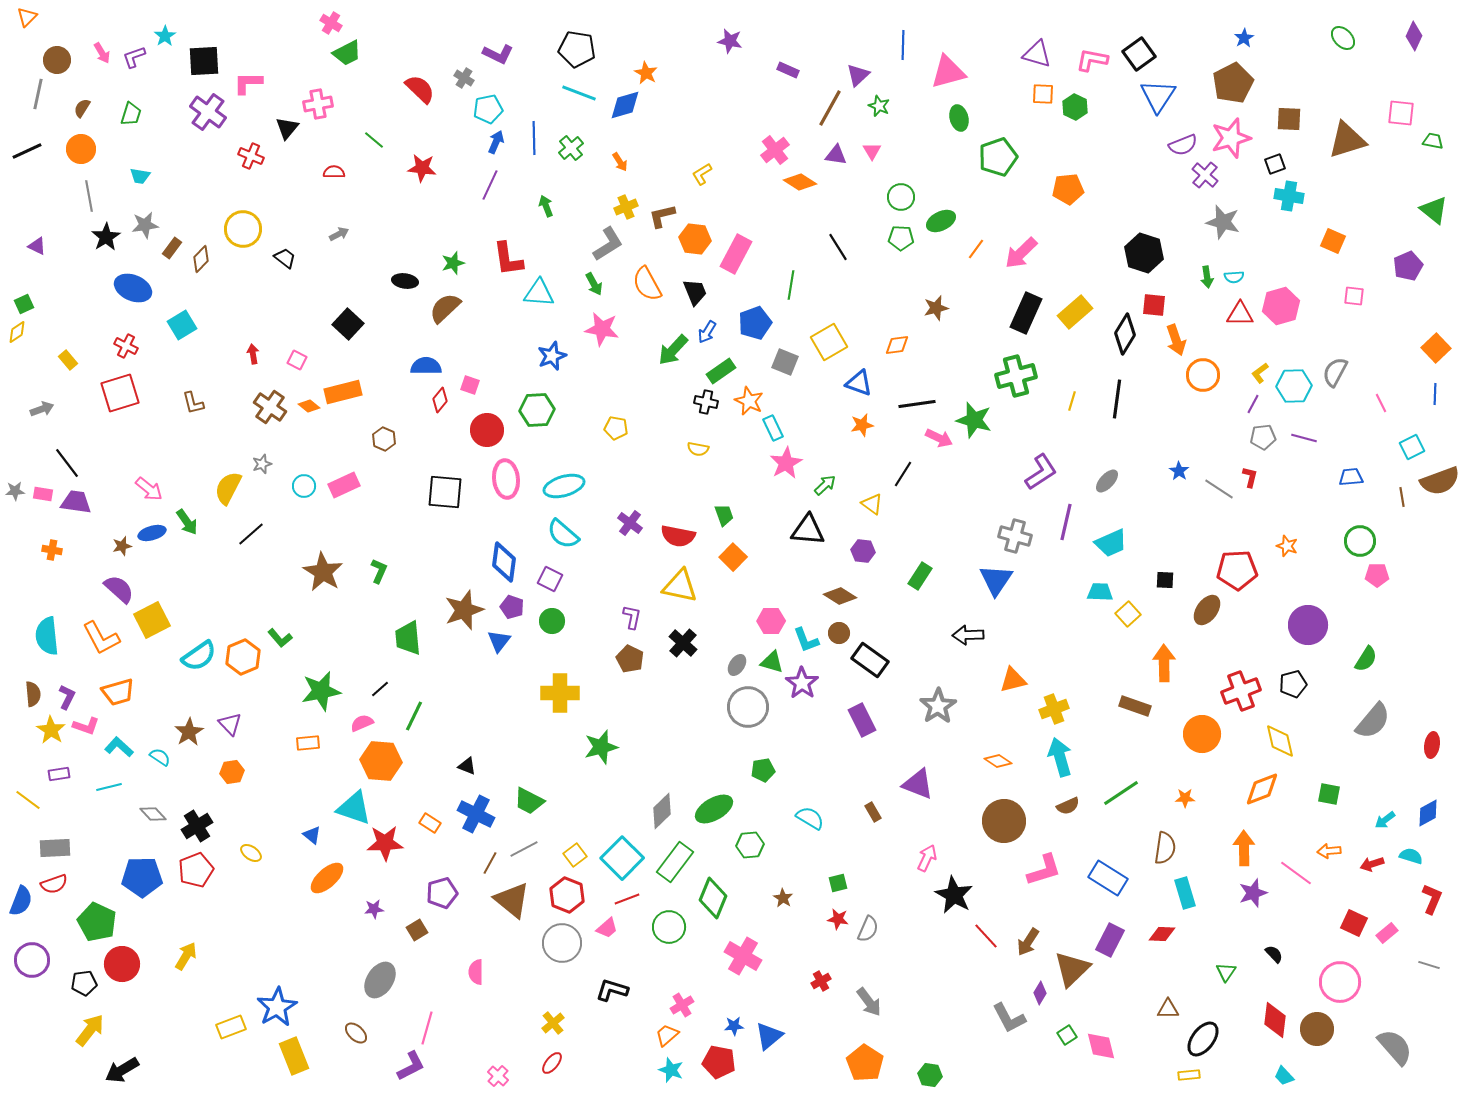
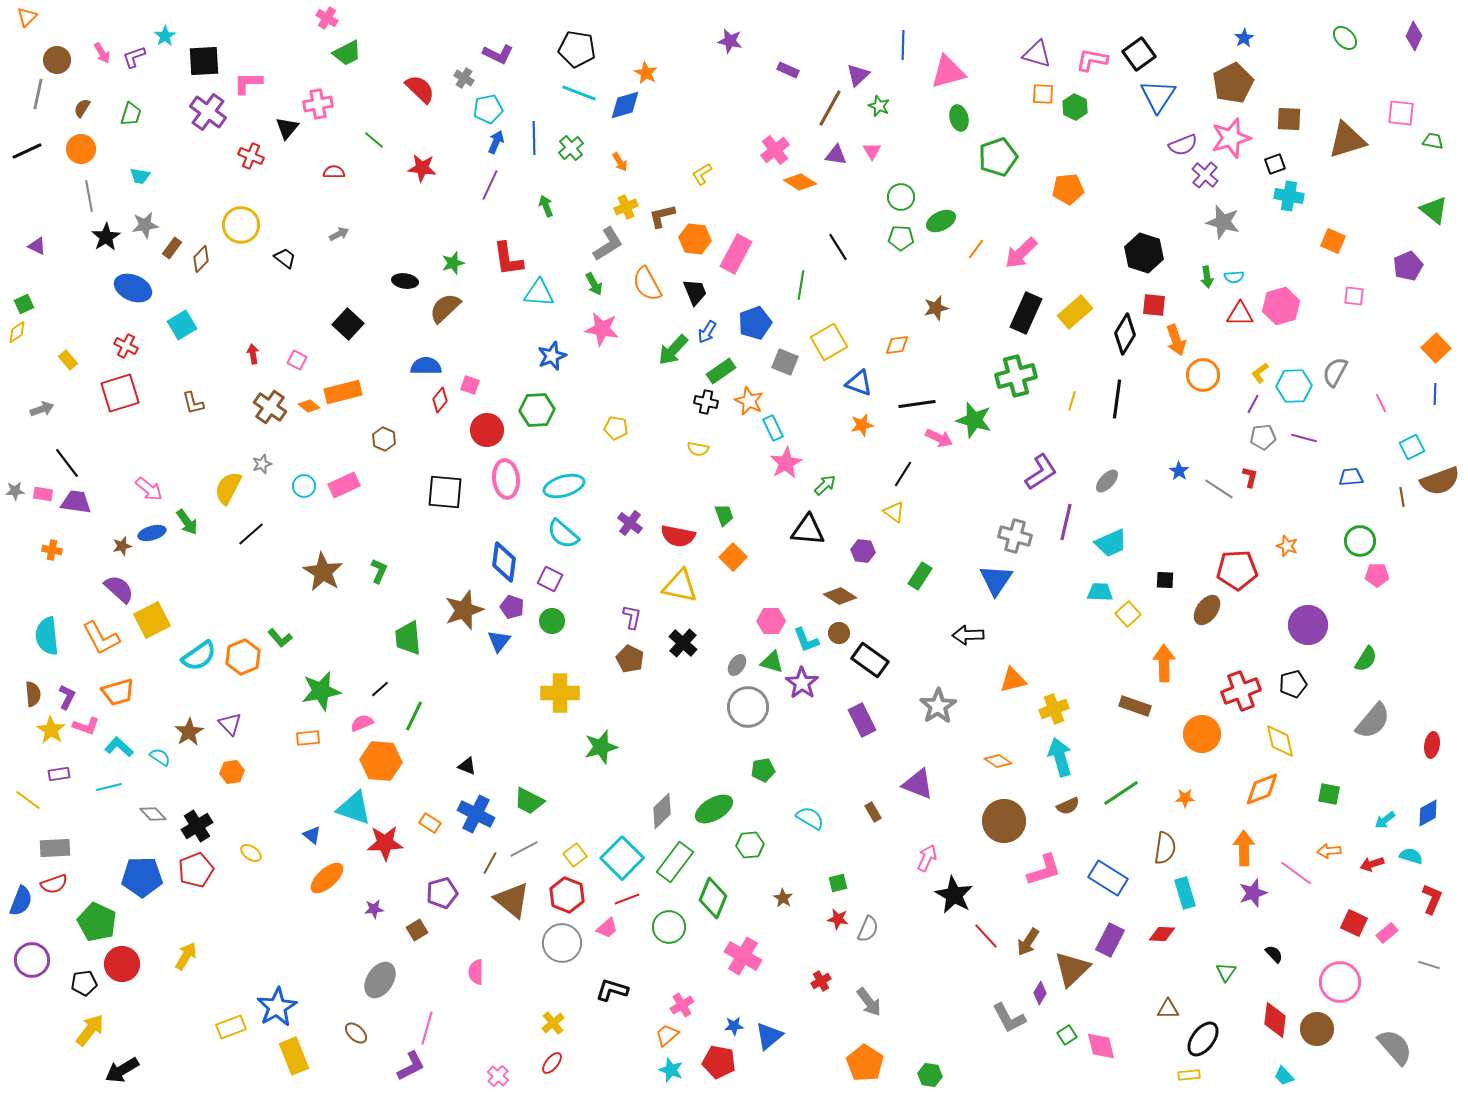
pink cross at (331, 23): moved 4 px left, 5 px up
green ellipse at (1343, 38): moved 2 px right
yellow circle at (243, 229): moved 2 px left, 4 px up
green line at (791, 285): moved 10 px right
yellow triangle at (872, 504): moved 22 px right, 8 px down
orange rectangle at (308, 743): moved 5 px up
